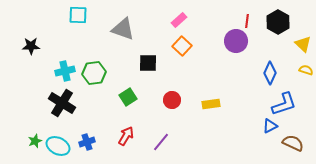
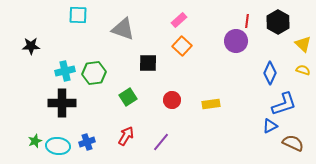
yellow semicircle: moved 3 px left
black cross: rotated 32 degrees counterclockwise
cyan ellipse: rotated 20 degrees counterclockwise
